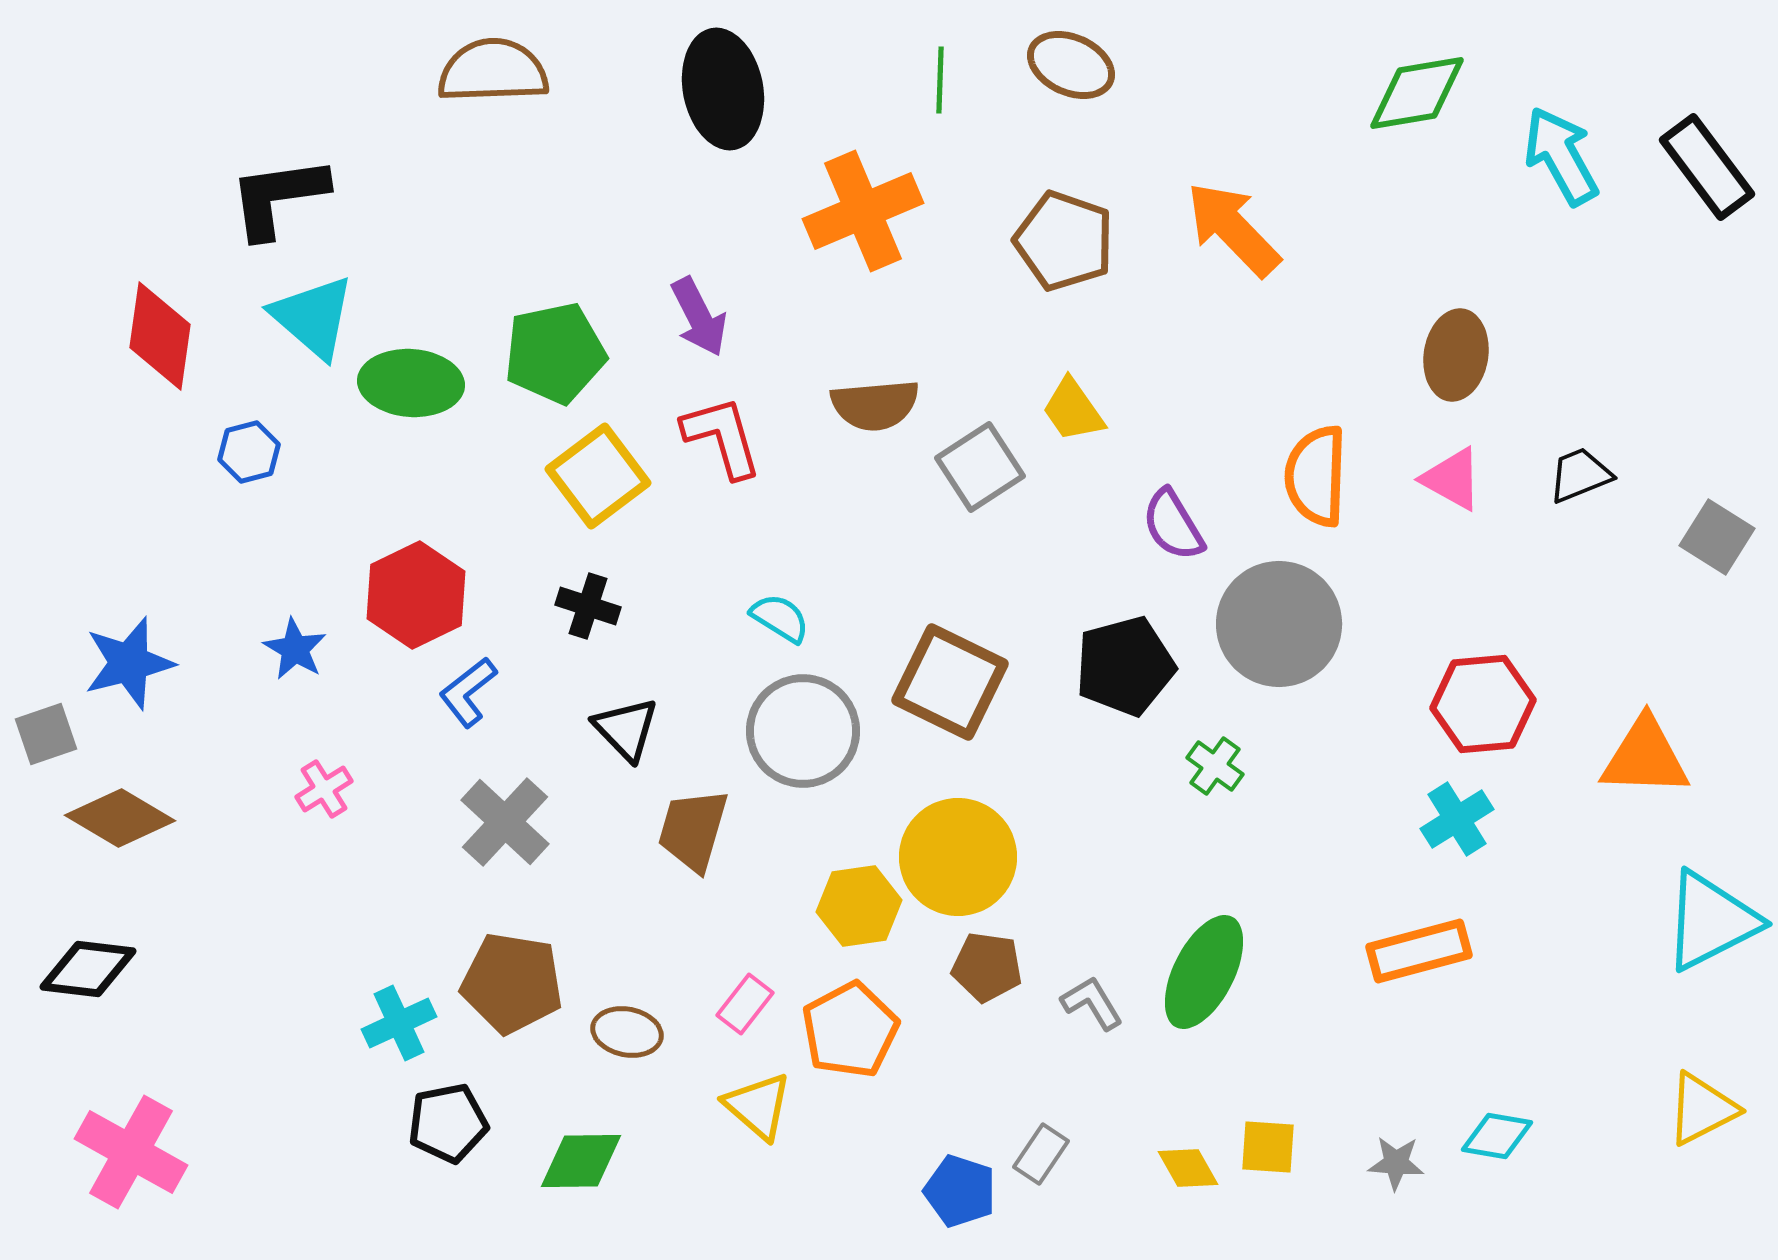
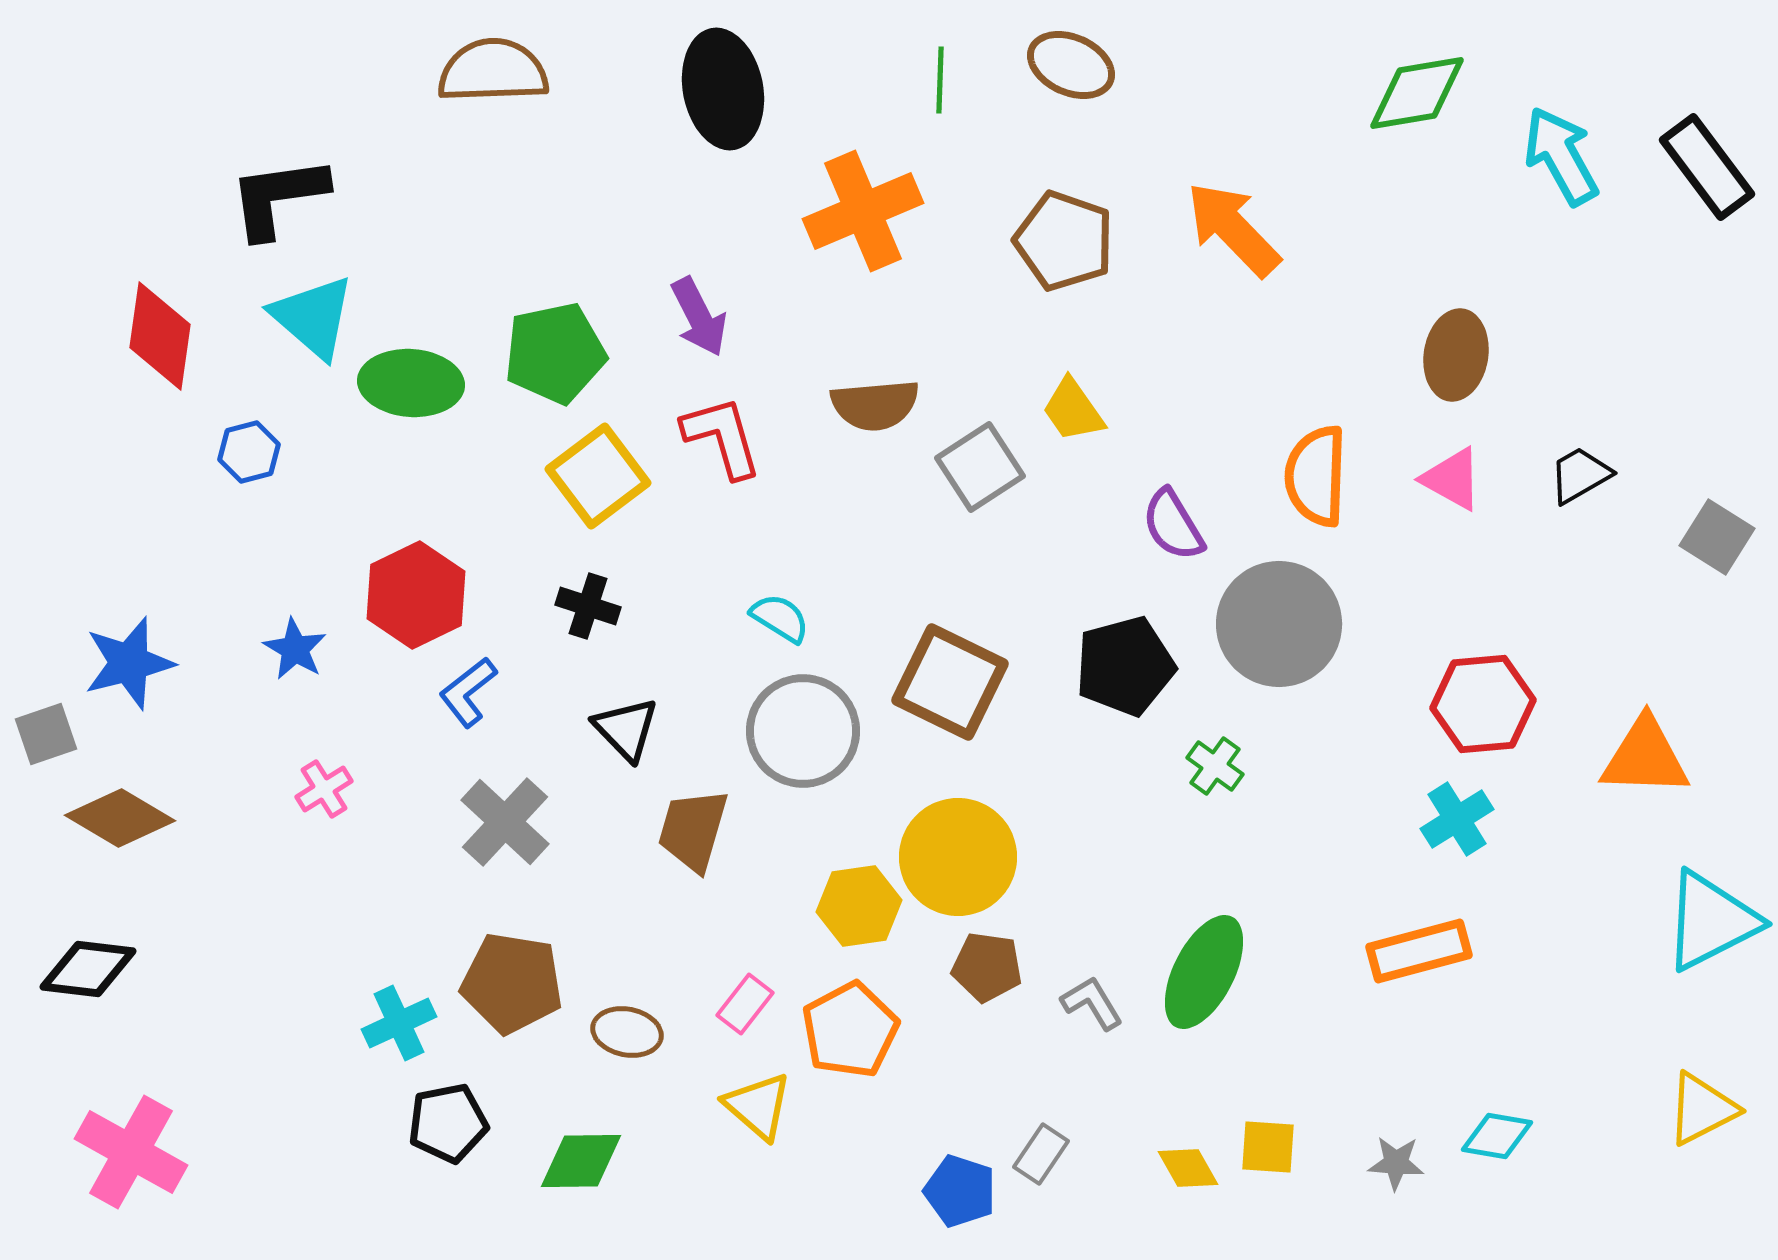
black trapezoid at (1580, 475): rotated 8 degrees counterclockwise
